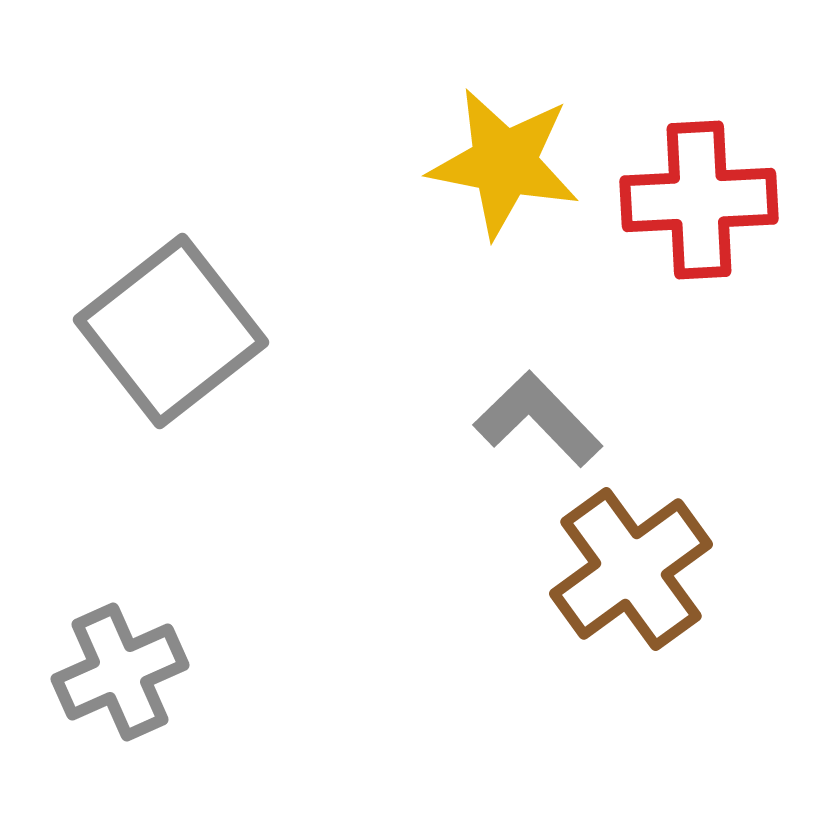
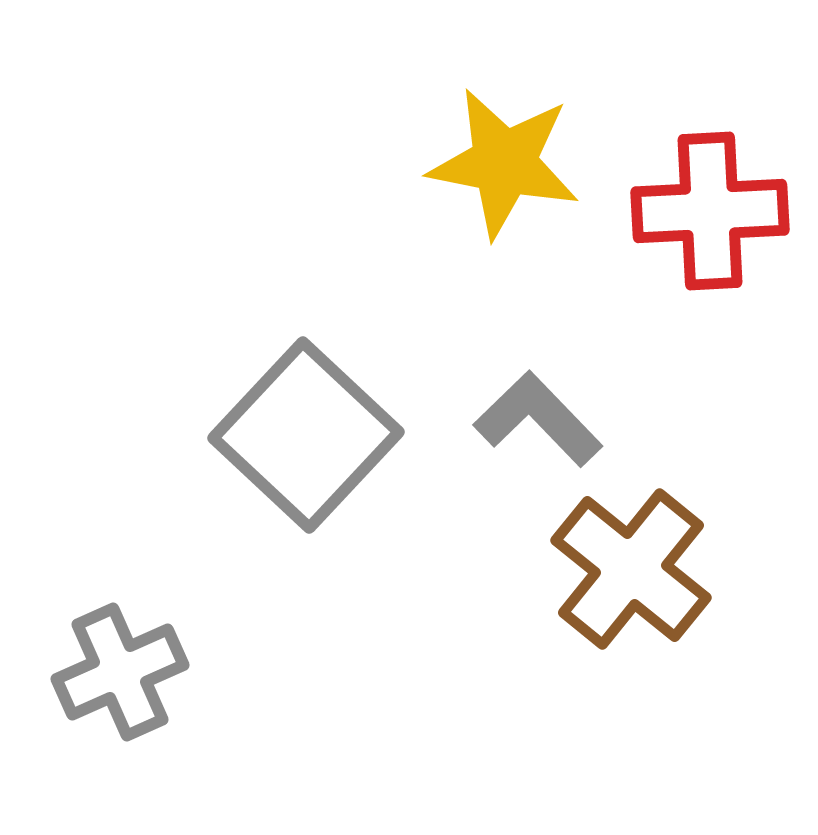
red cross: moved 11 px right, 11 px down
gray square: moved 135 px right, 104 px down; rotated 9 degrees counterclockwise
brown cross: rotated 15 degrees counterclockwise
